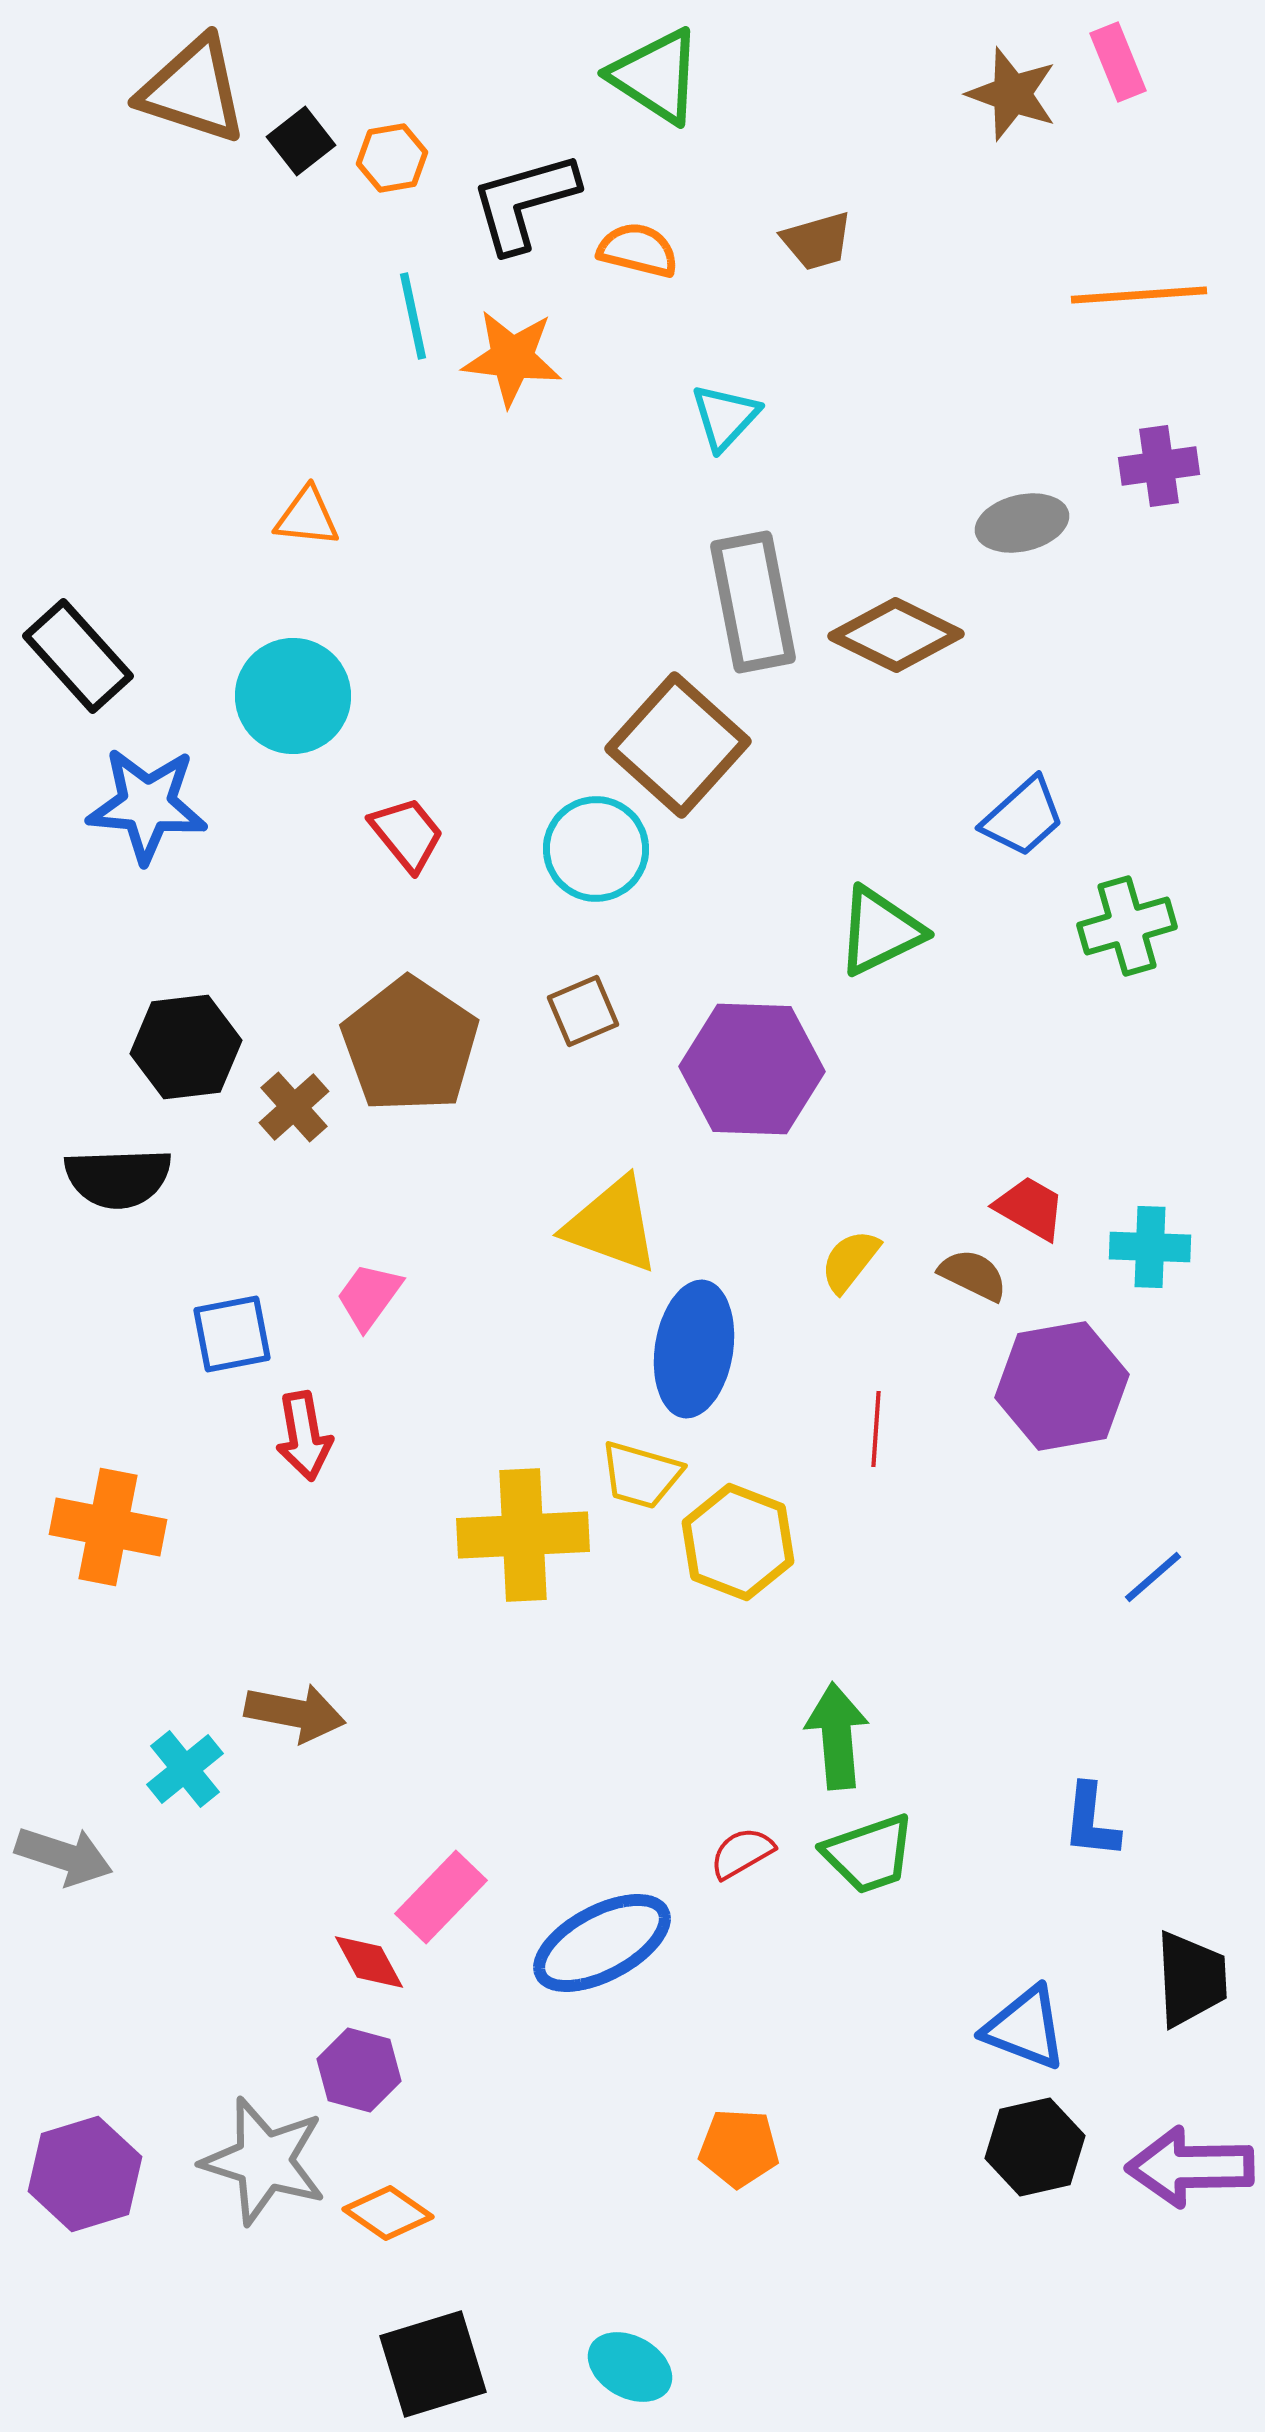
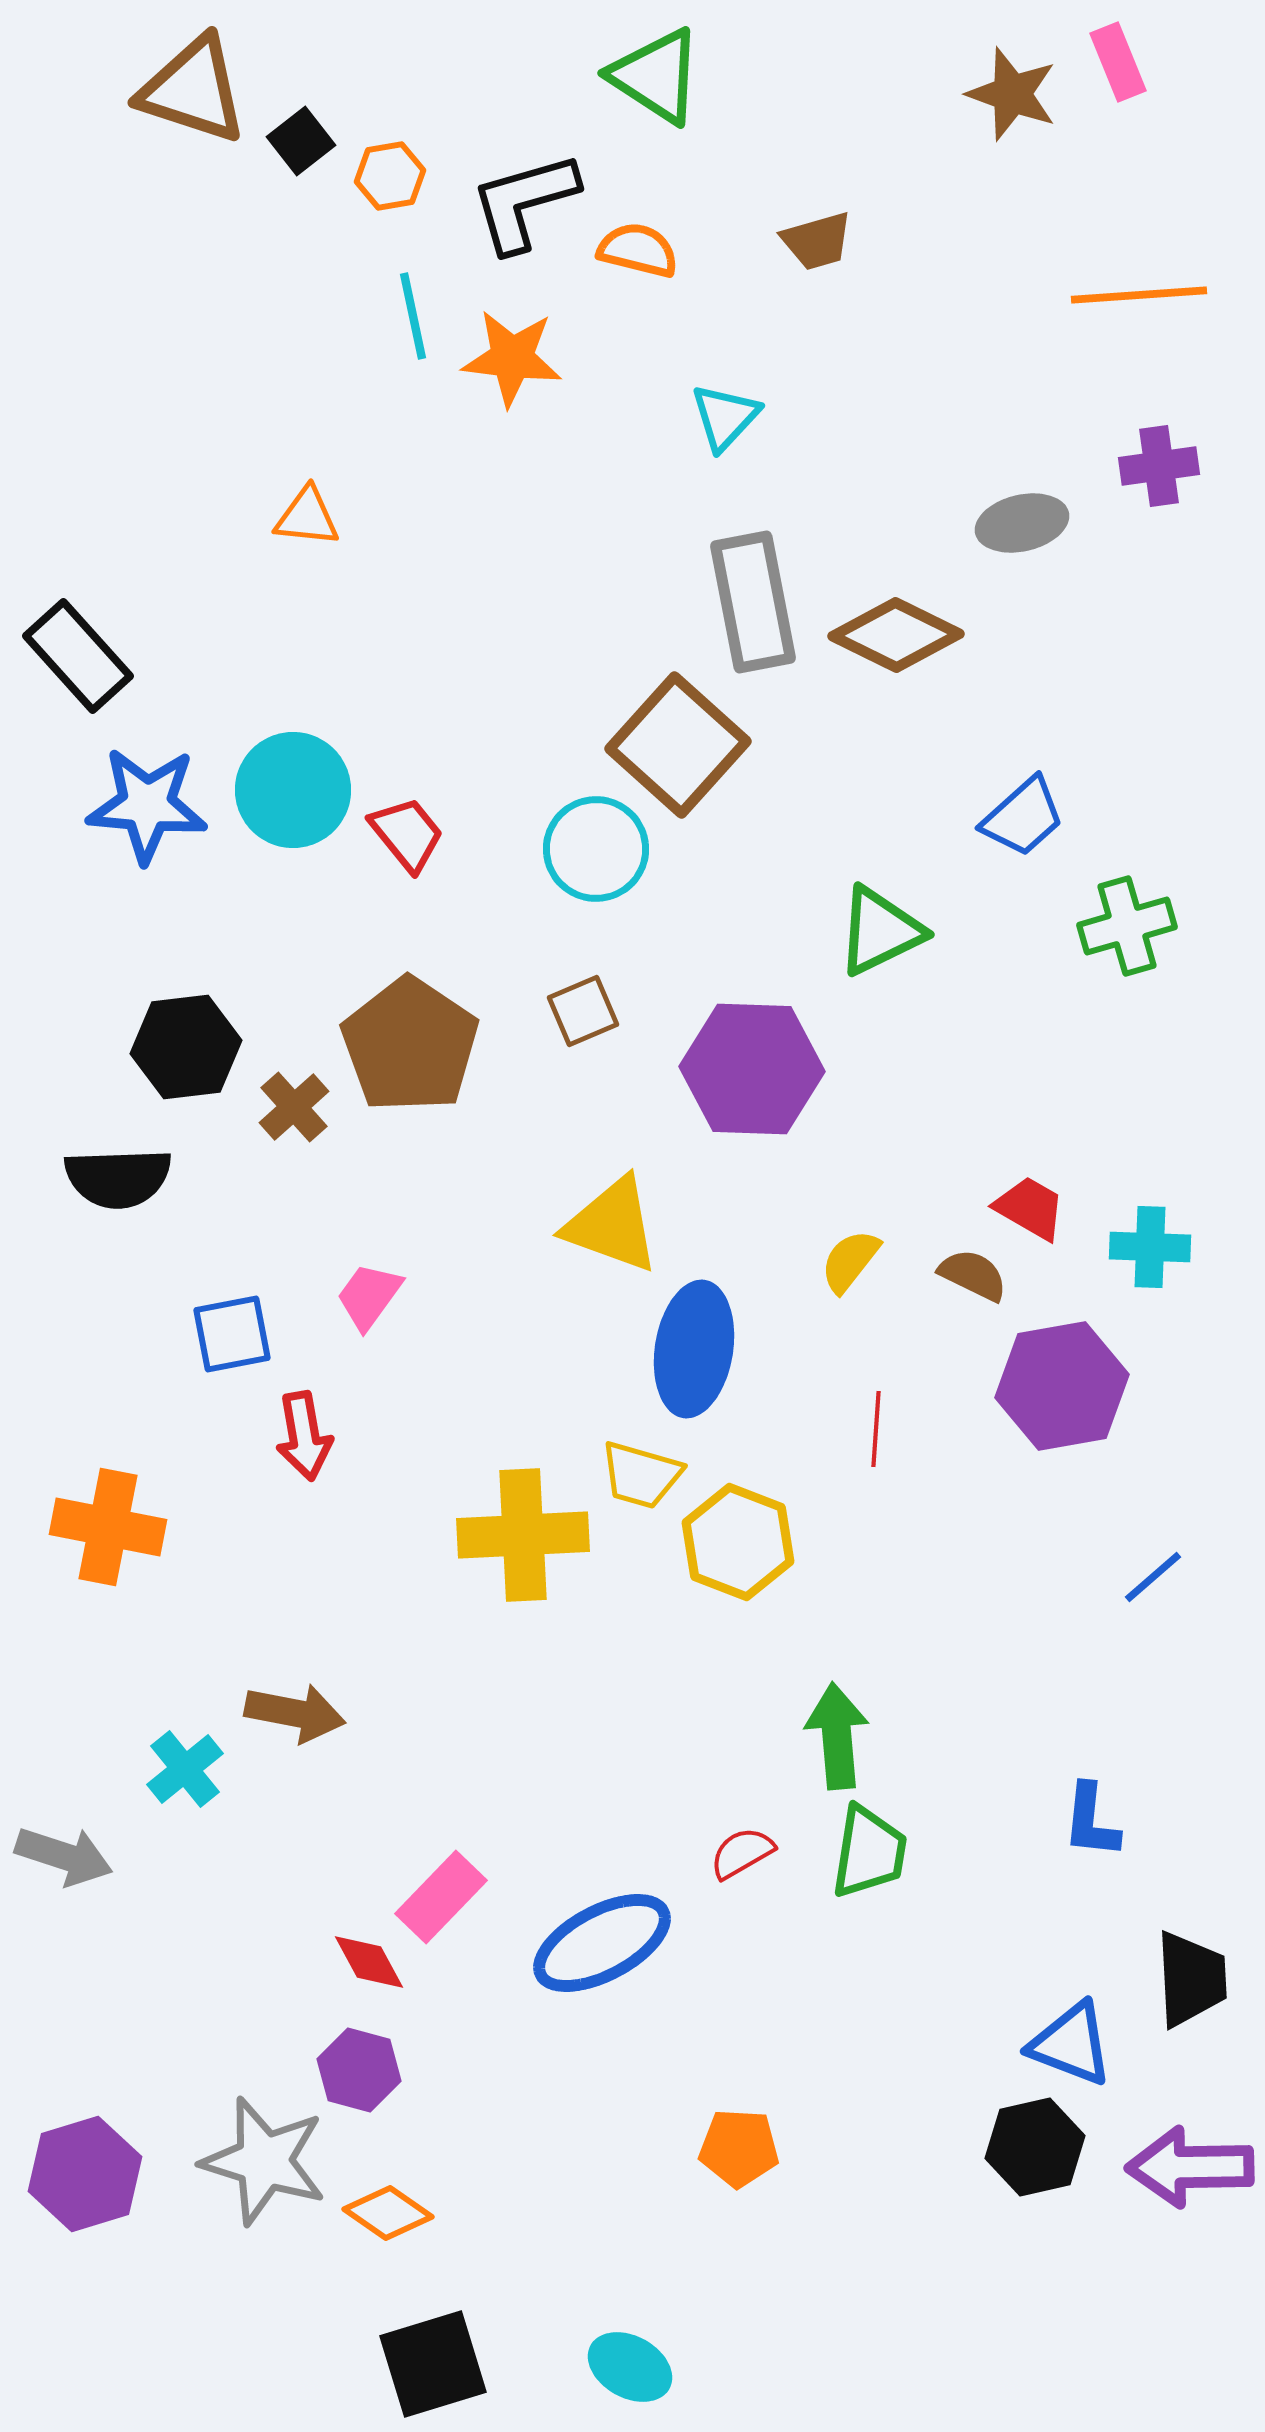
orange hexagon at (392, 158): moved 2 px left, 18 px down
cyan circle at (293, 696): moved 94 px down
green trapezoid at (869, 1854): moved 2 px up; rotated 62 degrees counterclockwise
blue triangle at (1025, 2028): moved 46 px right, 16 px down
